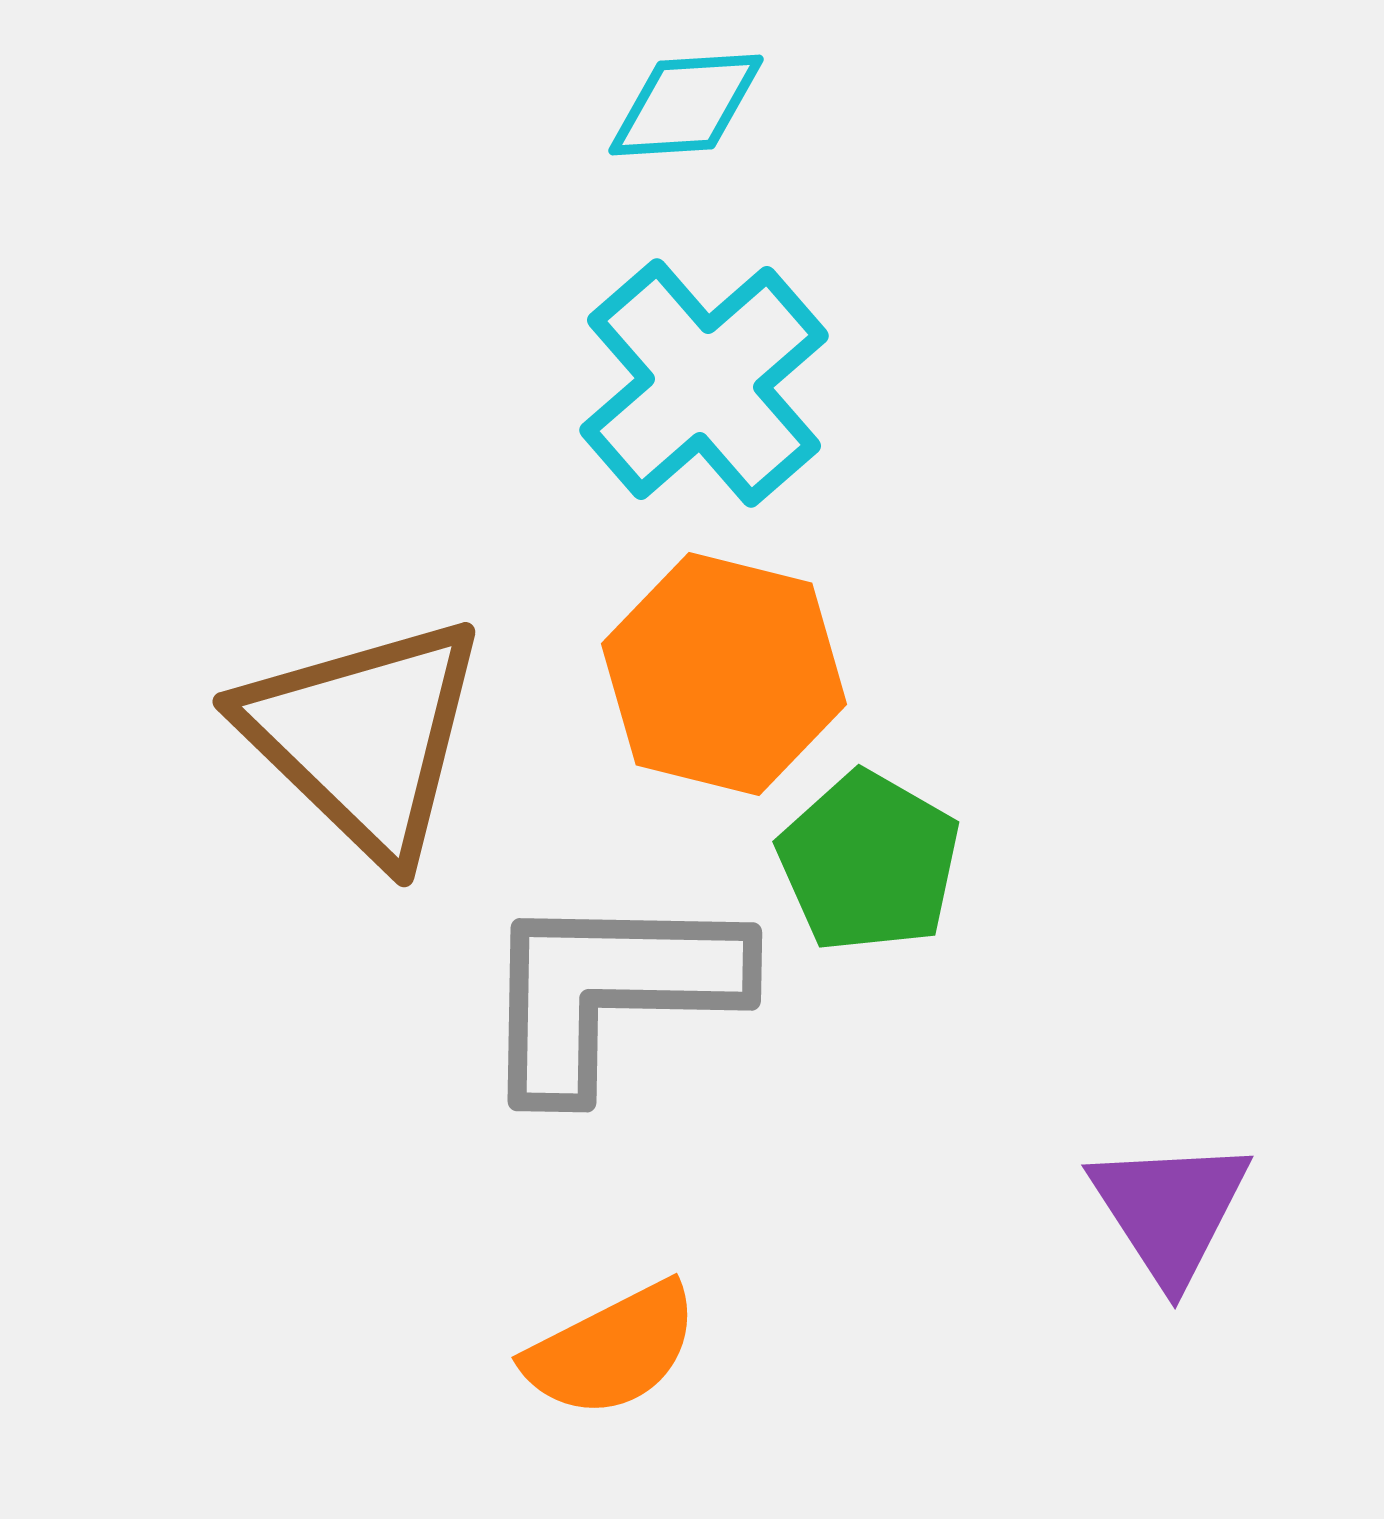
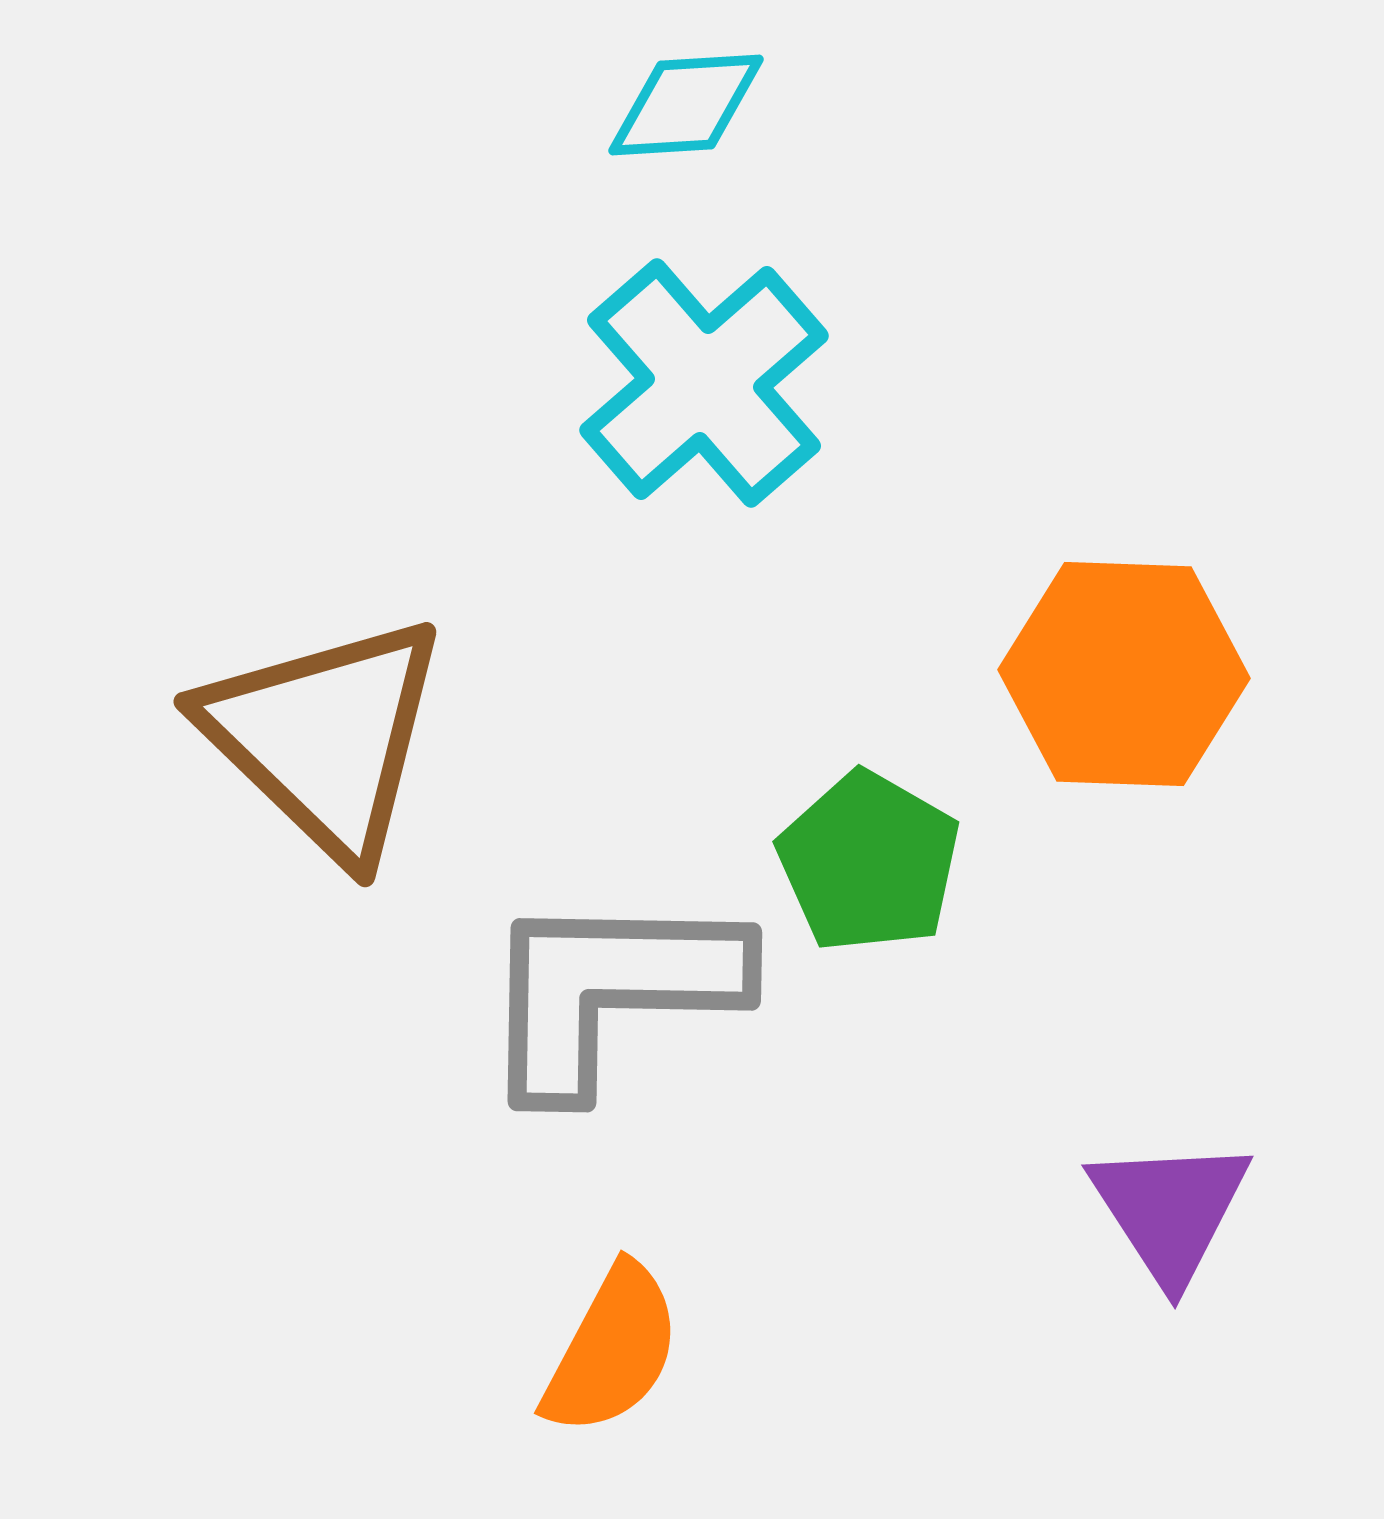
orange hexagon: moved 400 px right; rotated 12 degrees counterclockwise
brown triangle: moved 39 px left
orange semicircle: rotated 35 degrees counterclockwise
